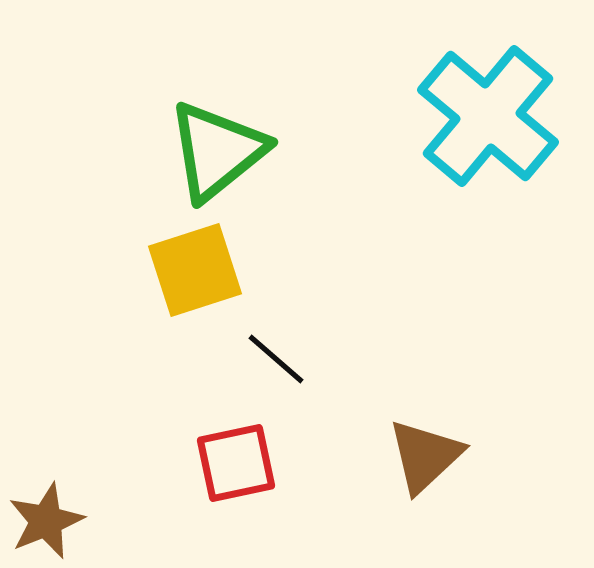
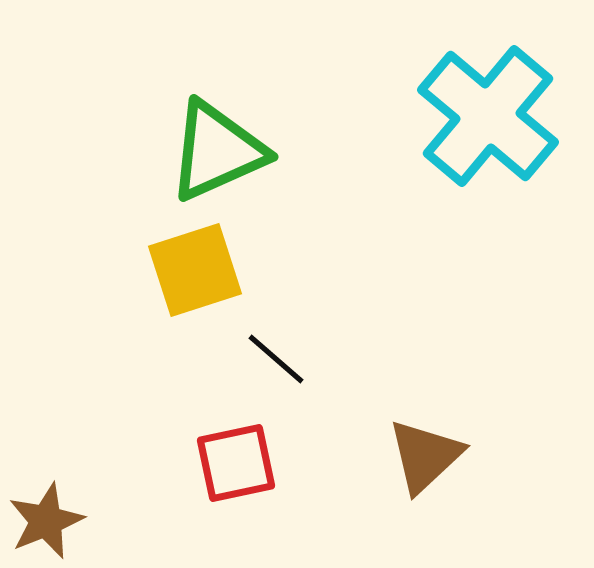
green triangle: rotated 15 degrees clockwise
